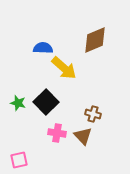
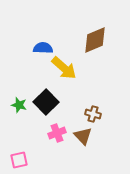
green star: moved 1 px right, 2 px down
pink cross: rotated 30 degrees counterclockwise
